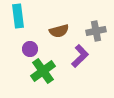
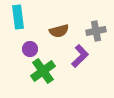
cyan rectangle: moved 1 px down
